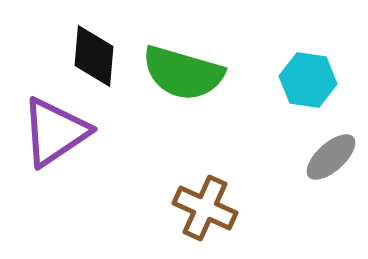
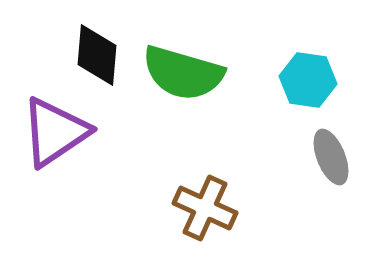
black diamond: moved 3 px right, 1 px up
gray ellipse: rotated 70 degrees counterclockwise
